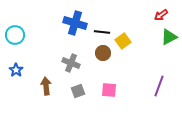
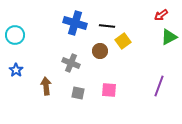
black line: moved 5 px right, 6 px up
brown circle: moved 3 px left, 2 px up
gray square: moved 2 px down; rotated 32 degrees clockwise
